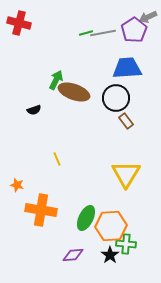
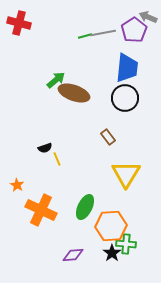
gray arrow: rotated 48 degrees clockwise
green line: moved 1 px left, 3 px down
blue trapezoid: rotated 100 degrees clockwise
green arrow: rotated 24 degrees clockwise
brown ellipse: moved 1 px down
black circle: moved 9 px right
black semicircle: moved 11 px right, 38 px down
brown rectangle: moved 18 px left, 16 px down
orange star: rotated 16 degrees clockwise
orange cross: rotated 16 degrees clockwise
green ellipse: moved 1 px left, 11 px up
black star: moved 2 px right, 2 px up
